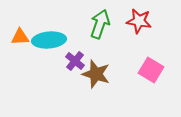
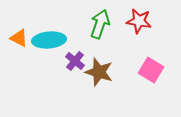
orange triangle: moved 1 px left, 1 px down; rotated 30 degrees clockwise
brown star: moved 3 px right, 2 px up
